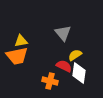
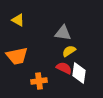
gray triangle: rotated 42 degrees counterclockwise
yellow triangle: moved 3 px left, 21 px up; rotated 40 degrees clockwise
yellow semicircle: moved 6 px left, 4 px up
red semicircle: moved 2 px down
orange cross: moved 11 px left; rotated 21 degrees counterclockwise
